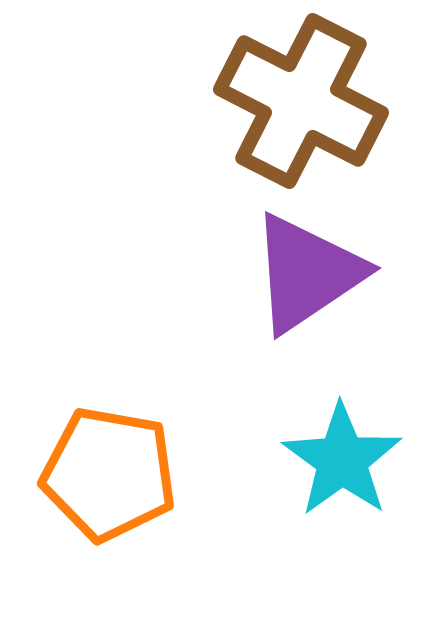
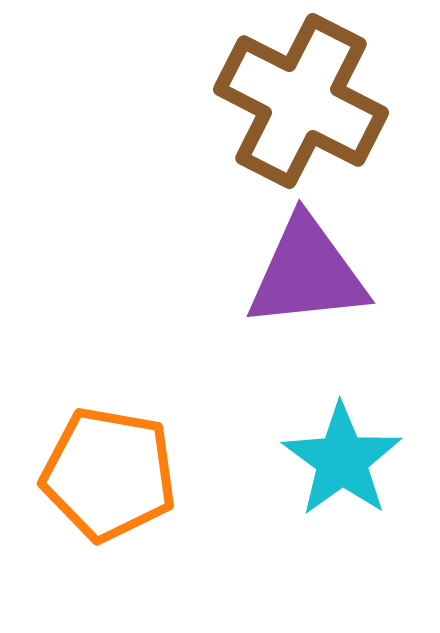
purple triangle: rotated 28 degrees clockwise
